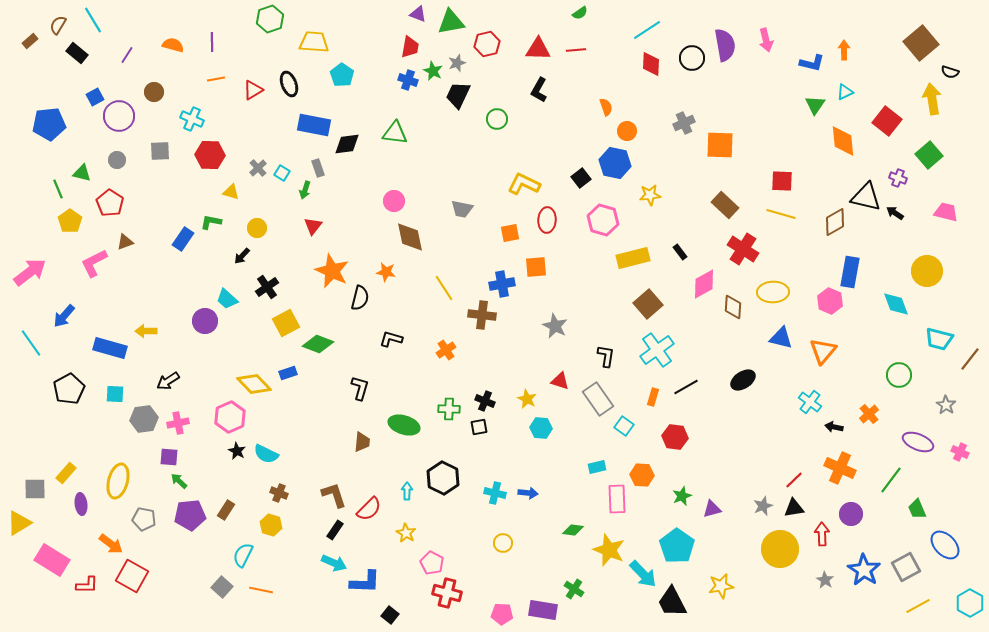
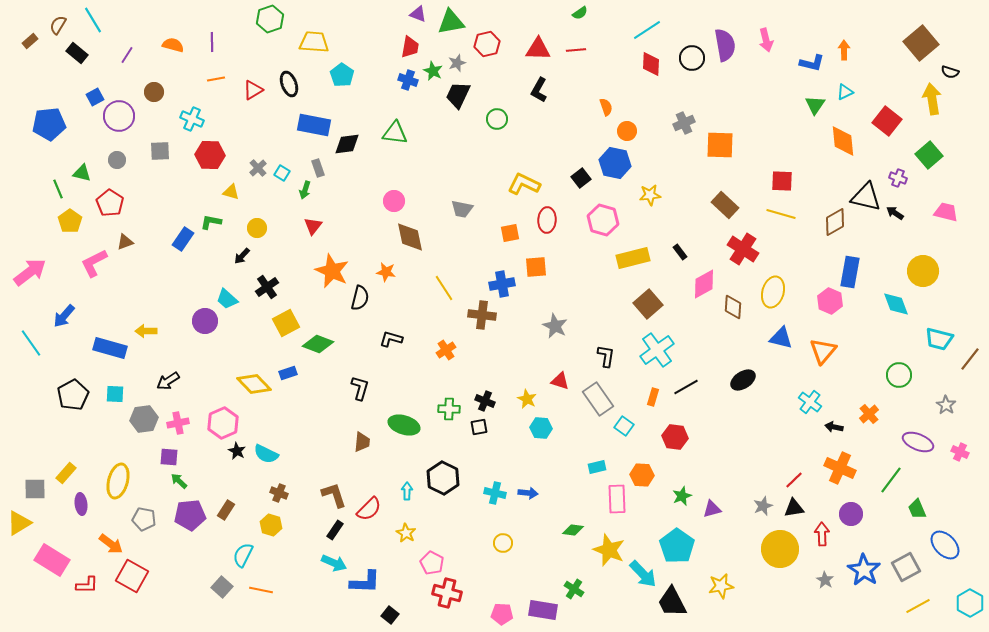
yellow circle at (927, 271): moved 4 px left
yellow ellipse at (773, 292): rotated 72 degrees counterclockwise
black pentagon at (69, 389): moved 4 px right, 6 px down
pink hexagon at (230, 417): moved 7 px left, 6 px down
